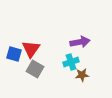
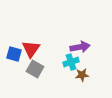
purple arrow: moved 5 px down
